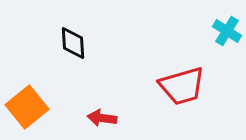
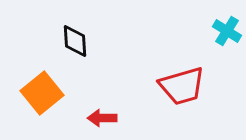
black diamond: moved 2 px right, 2 px up
orange square: moved 15 px right, 14 px up
red arrow: rotated 8 degrees counterclockwise
